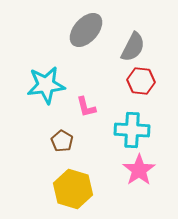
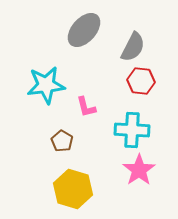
gray ellipse: moved 2 px left
